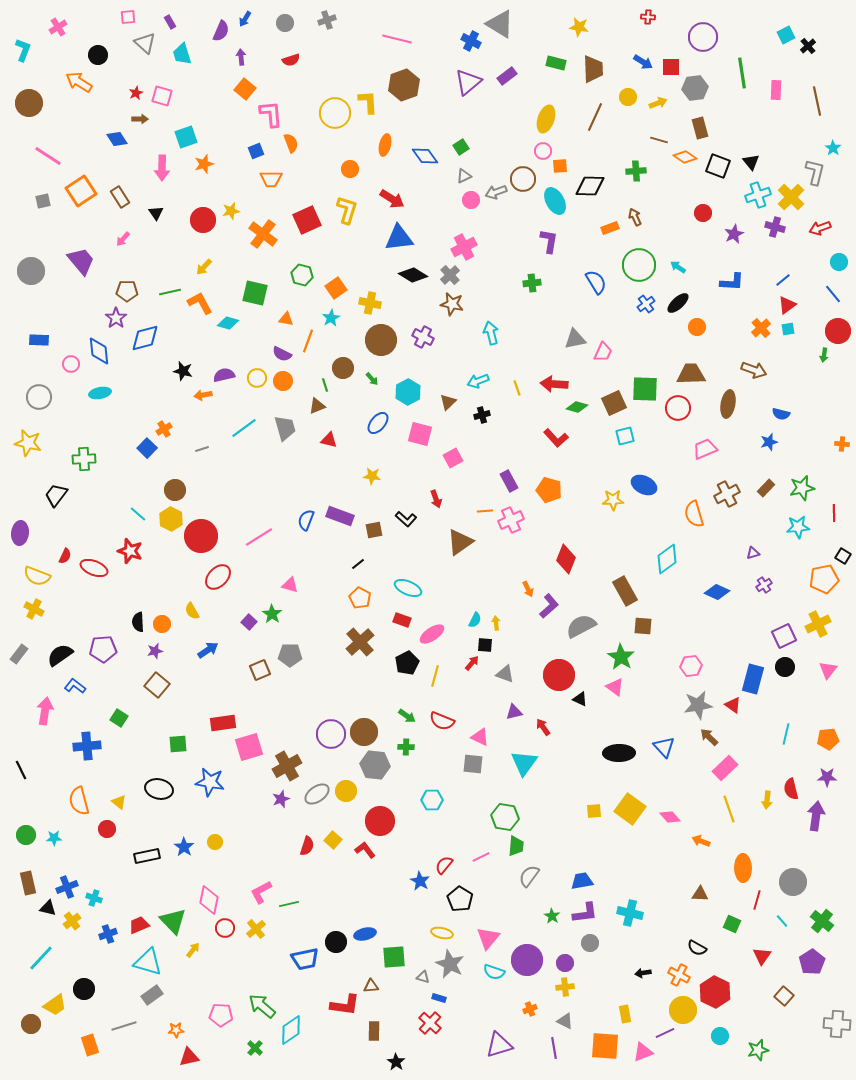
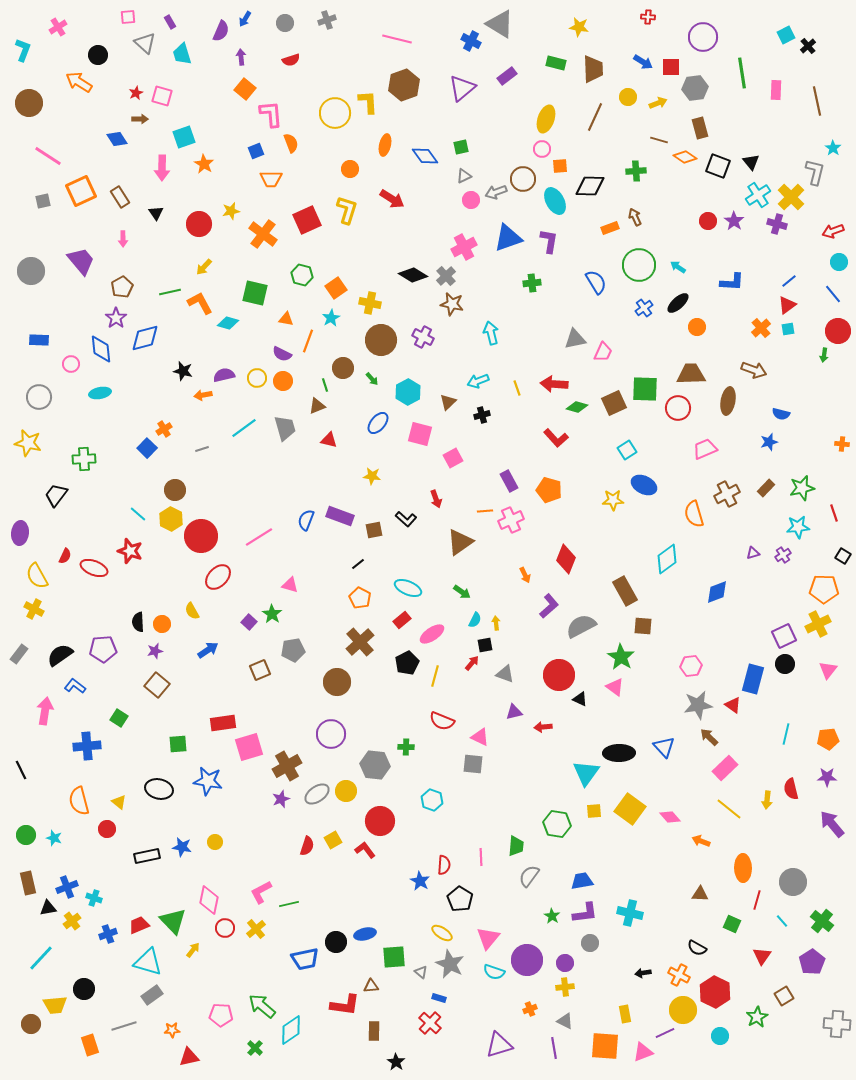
purple triangle at (468, 82): moved 6 px left, 6 px down
cyan square at (186, 137): moved 2 px left
green square at (461, 147): rotated 21 degrees clockwise
pink circle at (543, 151): moved 1 px left, 2 px up
orange star at (204, 164): rotated 24 degrees counterclockwise
orange square at (81, 191): rotated 8 degrees clockwise
cyan cross at (758, 195): rotated 15 degrees counterclockwise
red circle at (703, 213): moved 5 px right, 8 px down
red circle at (203, 220): moved 4 px left, 4 px down
purple cross at (775, 227): moved 2 px right, 3 px up
red arrow at (820, 228): moved 13 px right, 3 px down
purple star at (734, 234): moved 13 px up; rotated 12 degrees counterclockwise
blue triangle at (399, 238): moved 109 px right; rotated 12 degrees counterclockwise
pink arrow at (123, 239): rotated 42 degrees counterclockwise
gray cross at (450, 275): moved 4 px left, 1 px down
blue line at (783, 280): moved 6 px right, 1 px down
brown pentagon at (127, 291): moved 5 px left, 4 px up; rotated 30 degrees counterclockwise
blue cross at (646, 304): moved 2 px left, 4 px down
blue diamond at (99, 351): moved 2 px right, 2 px up
brown ellipse at (728, 404): moved 3 px up
cyan square at (625, 436): moved 2 px right, 14 px down; rotated 18 degrees counterclockwise
red line at (834, 513): rotated 18 degrees counterclockwise
yellow semicircle at (37, 576): rotated 40 degrees clockwise
orange pentagon at (824, 579): moved 10 px down; rotated 12 degrees clockwise
purple cross at (764, 585): moved 19 px right, 30 px up
orange arrow at (528, 589): moved 3 px left, 14 px up
blue diamond at (717, 592): rotated 45 degrees counterclockwise
red rectangle at (402, 620): rotated 60 degrees counterclockwise
black square at (485, 645): rotated 14 degrees counterclockwise
gray pentagon at (290, 655): moved 3 px right, 5 px up; rotated 10 degrees counterclockwise
black circle at (785, 667): moved 3 px up
green arrow at (407, 716): moved 55 px right, 124 px up
red arrow at (543, 727): rotated 60 degrees counterclockwise
brown circle at (364, 732): moved 27 px left, 50 px up
cyan triangle at (524, 763): moved 62 px right, 10 px down
blue star at (210, 782): moved 2 px left, 1 px up
cyan hexagon at (432, 800): rotated 20 degrees clockwise
yellow line at (729, 809): rotated 32 degrees counterclockwise
purple arrow at (816, 816): moved 16 px right, 8 px down; rotated 48 degrees counterclockwise
green hexagon at (505, 817): moved 52 px right, 7 px down
cyan star at (54, 838): rotated 21 degrees clockwise
yellow square at (333, 840): rotated 18 degrees clockwise
blue star at (184, 847): moved 2 px left; rotated 24 degrees counterclockwise
pink line at (481, 857): rotated 66 degrees counterclockwise
red semicircle at (444, 865): rotated 144 degrees clockwise
black triangle at (48, 908): rotated 24 degrees counterclockwise
yellow ellipse at (442, 933): rotated 20 degrees clockwise
gray triangle at (423, 977): moved 2 px left, 5 px up; rotated 24 degrees clockwise
brown square at (784, 996): rotated 18 degrees clockwise
yellow trapezoid at (55, 1005): rotated 30 degrees clockwise
orange star at (176, 1030): moved 4 px left
green star at (758, 1050): moved 1 px left, 33 px up; rotated 15 degrees counterclockwise
